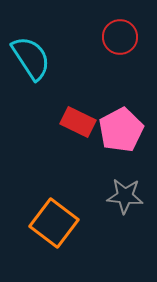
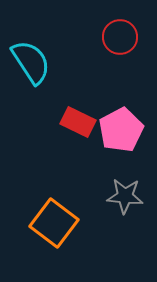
cyan semicircle: moved 4 px down
